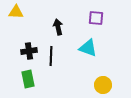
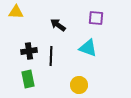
black arrow: moved 2 px up; rotated 42 degrees counterclockwise
yellow circle: moved 24 px left
